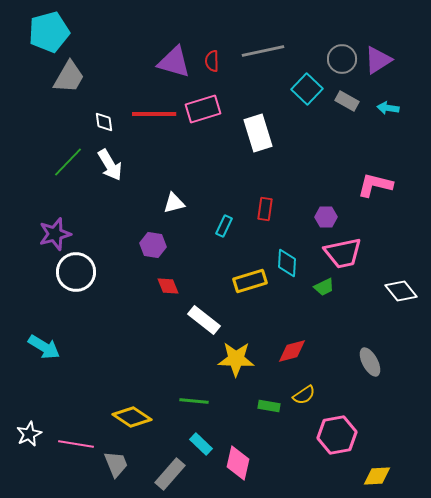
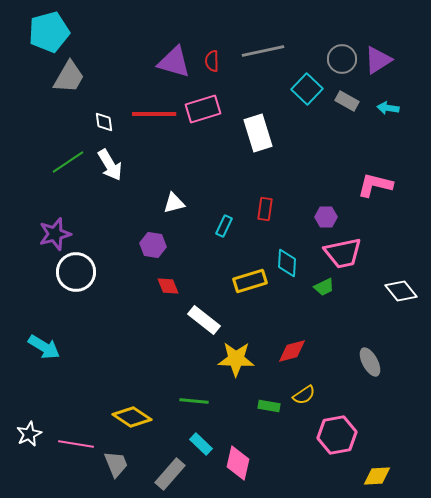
green line at (68, 162): rotated 12 degrees clockwise
